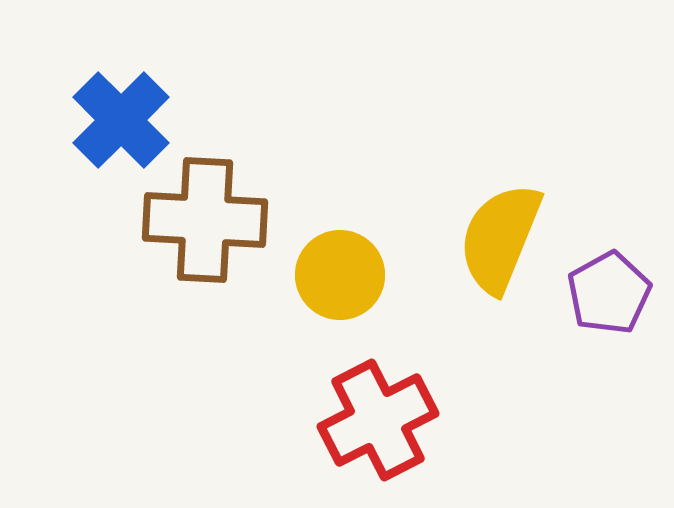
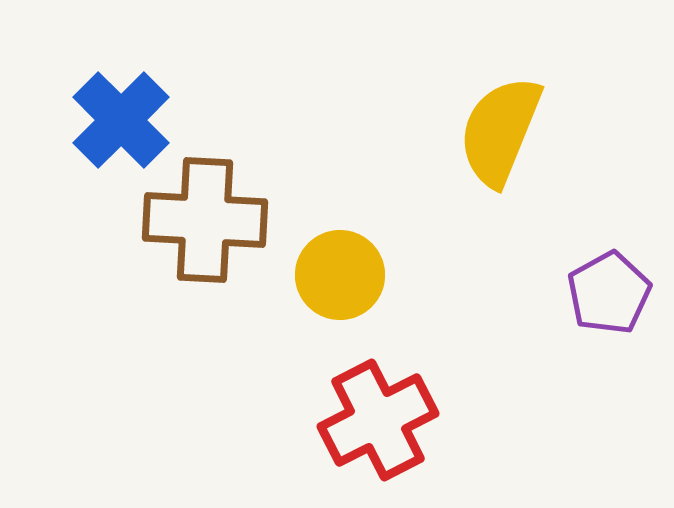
yellow semicircle: moved 107 px up
